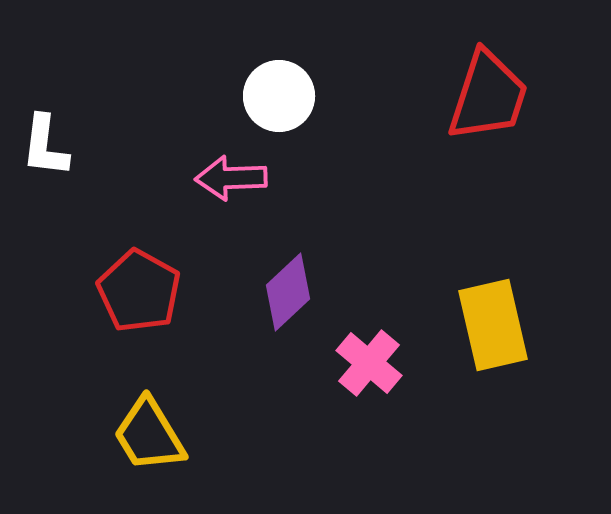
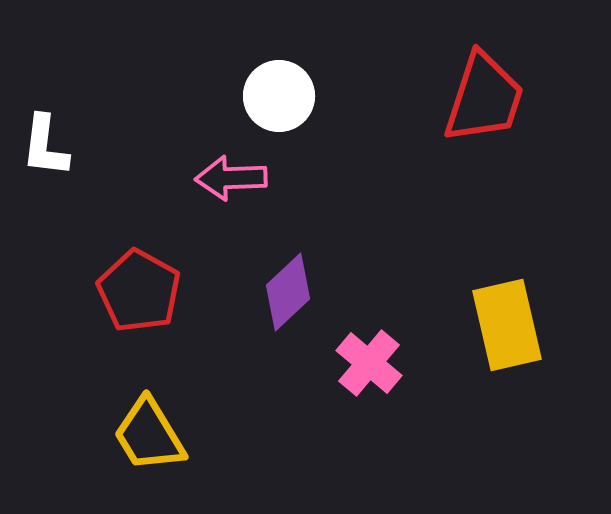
red trapezoid: moved 4 px left, 2 px down
yellow rectangle: moved 14 px right
